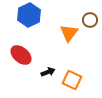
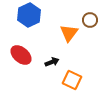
black arrow: moved 4 px right, 10 px up
